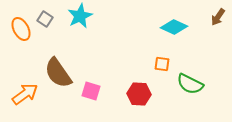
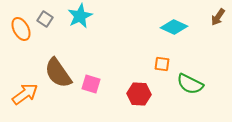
pink square: moved 7 px up
